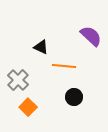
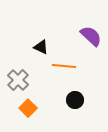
black circle: moved 1 px right, 3 px down
orange square: moved 1 px down
